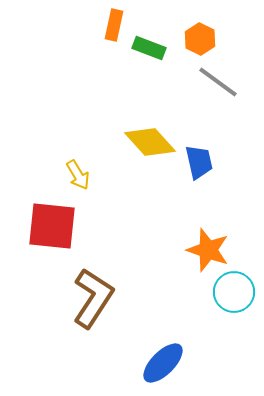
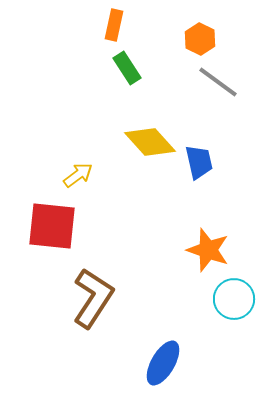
green rectangle: moved 22 px left, 20 px down; rotated 36 degrees clockwise
yellow arrow: rotated 96 degrees counterclockwise
cyan circle: moved 7 px down
blue ellipse: rotated 15 degrees counterclockwise
